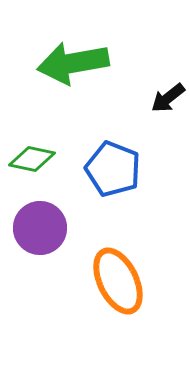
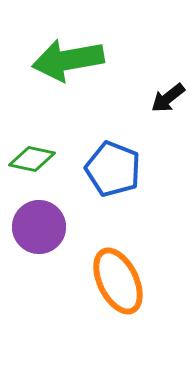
green arrow: moved 5 px left, 3 px up
purple circle: moved 1 px left, 1 px up
